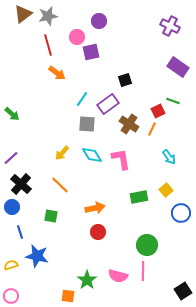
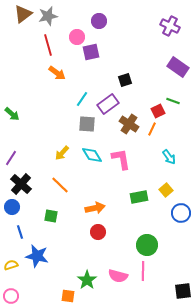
purple line at (11, 158): rotated 14 degrees counterclockwise
black square at (183, 291): rotated 24 degrees clockwise
